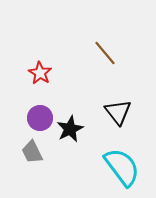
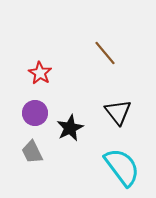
purple circle: moved 5 px left, 5 px up
black star: moved 1 px up
